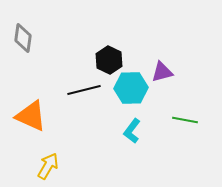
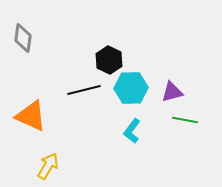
purple triangle: moved 10 px right, 20 px down
